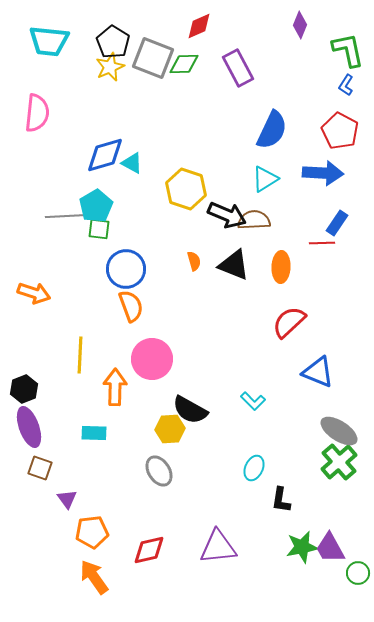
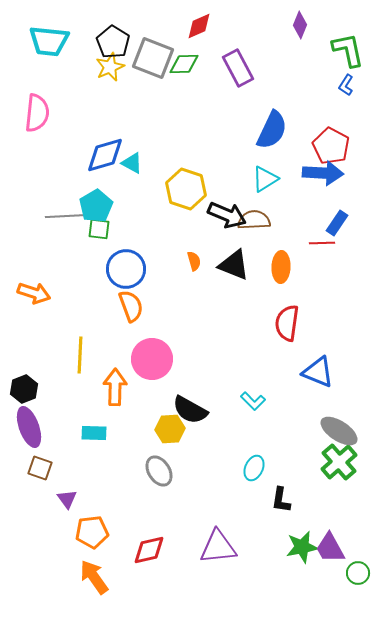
red pentagon at (340, 131): moved 9 px left, 15 px down
red semicircle at (289, 322): moved 2 px left, 1 px down; rotated 39 degrees counterclockwise
